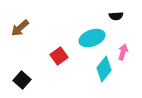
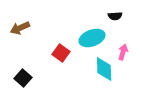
black semicircle: moved 1 px left
brown arrow: rotated 18 degrees clockwise
red square: moved 2 px right, 3 px up; rotated 18 degrees counterclockwise
cyan diamond: rotated 40 degrees counterclockwise
black square: moved 1 px right, 2 px up
